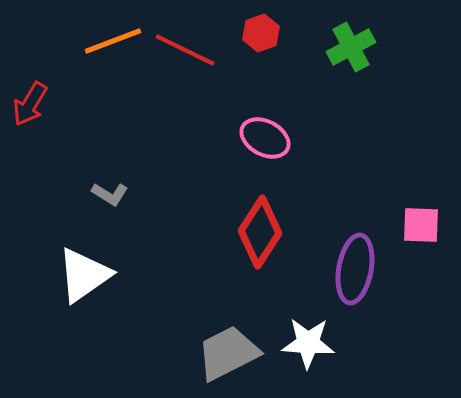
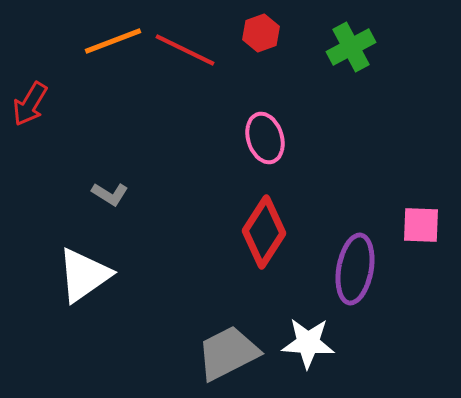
pink ellipse: rotated 45 degrees clockwise
red diamond: moved 4 px right
